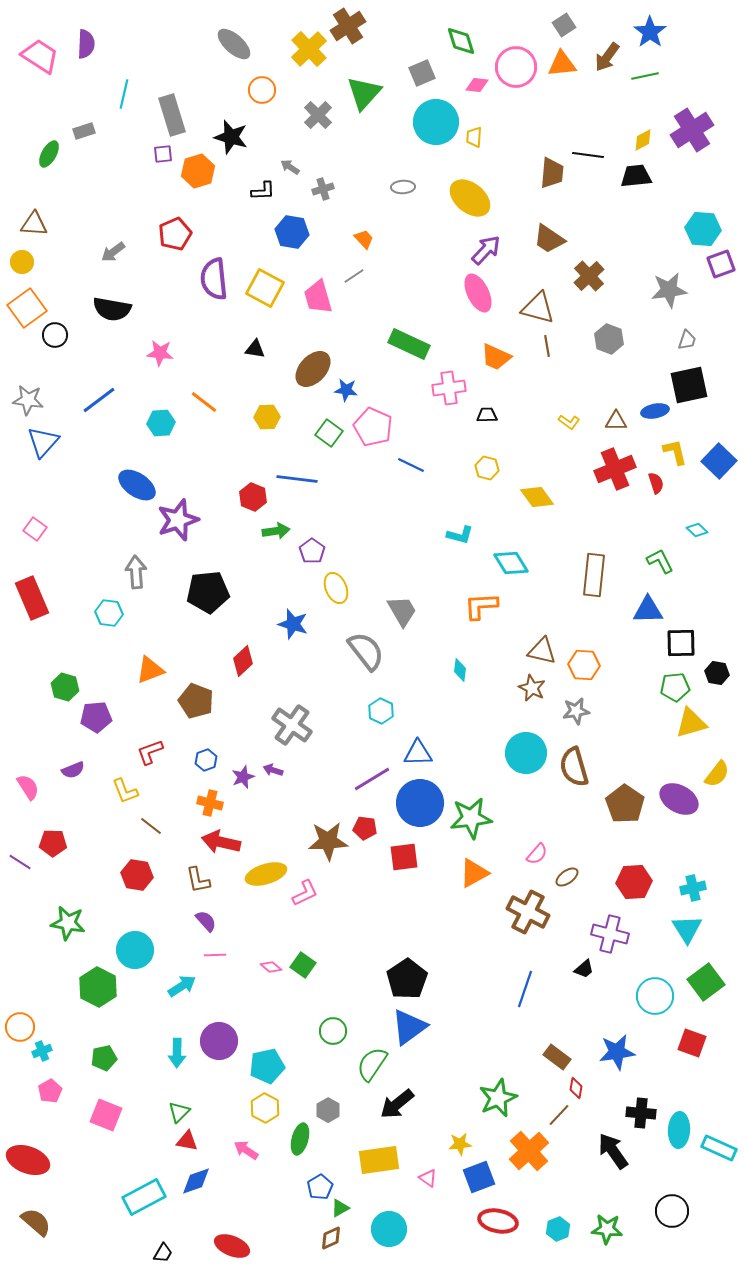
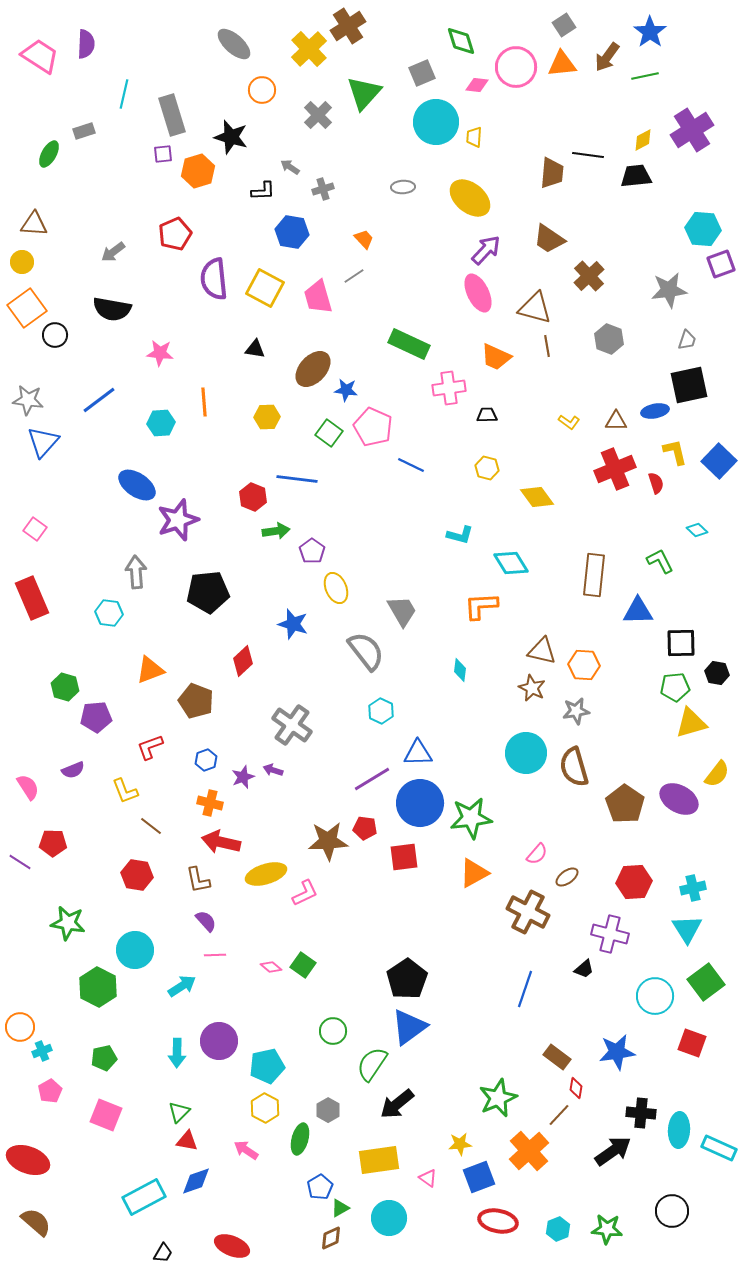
brown triangle at (538, 308): moved 3 px left
orange line at (204, 402): rotated 48 degrees clockwise
blue triangle at (648, 610): moved 10 px left, 1 px down
red L-shape at (150, 752): moved 5 px up
black arrow at (613, 1151): rotated 90 degrees clockwise
cyan circle at (389, 1229): moved 11 px up
